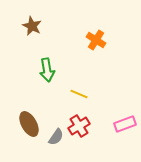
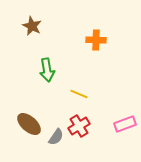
orange cross: rotated 30 degrees counterclockwise
brown ellipse: rotated 20 degrees counterclockwise
